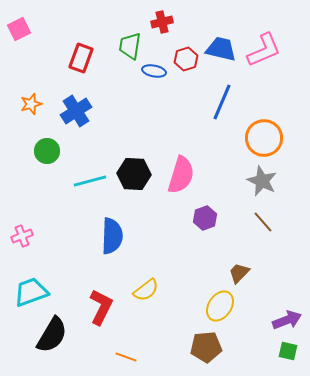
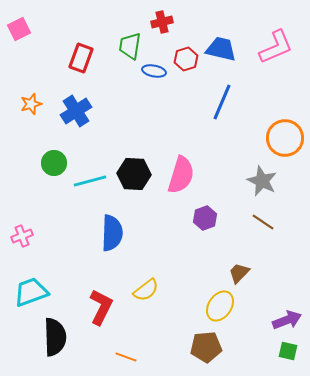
pink L-shape: moved 12 px right, 3 px up
orange circle: moved 21 px right
green circle: moved 7 px right, 12 px down
brown line: rotated 15 degrees counterclockwise
blue semicircle: moved 3 px up
black semicircle: moved 3 px right, 2 px down; rotated 33 degrees counterclockwise
